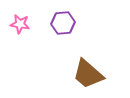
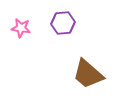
pink star: moved 1 px right, 4 px down
